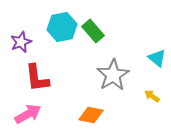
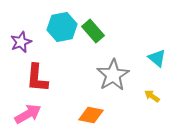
red L-shape: rotated 12 degrees clockwise
